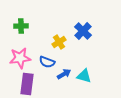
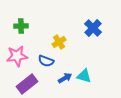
blue cross: moved 10 px right, 3 px up
pink star: moved 3 px left, 2 px up
blue semicircle: moved 1 px left, 1 px up
blue arrow: moved 1 px right, 4 px down
purple rectangle: rotated 45 degrees clockwise
